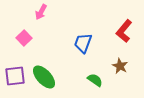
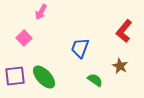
blue trapezoid: moved 3 px left, 5 px down
